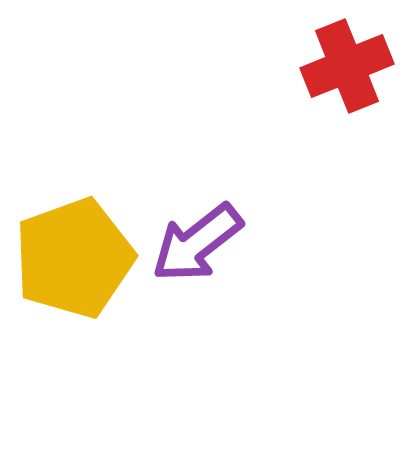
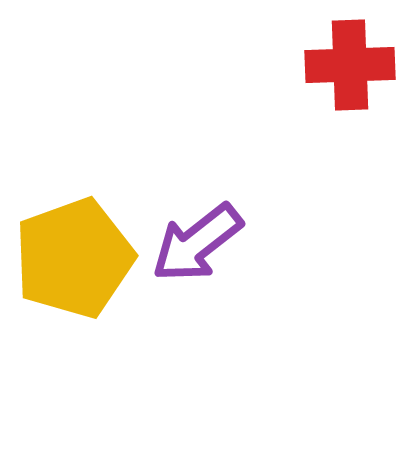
red cross: moved 3 px right, 1 px up; rotated 20 degrees clockwise
